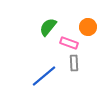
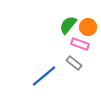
green semicircle: moved 20 px right, 2 px up
pink rectangle: moved 11 px right, 1 px down
gray rectangle: rotated 49 degrees counterclockwise
